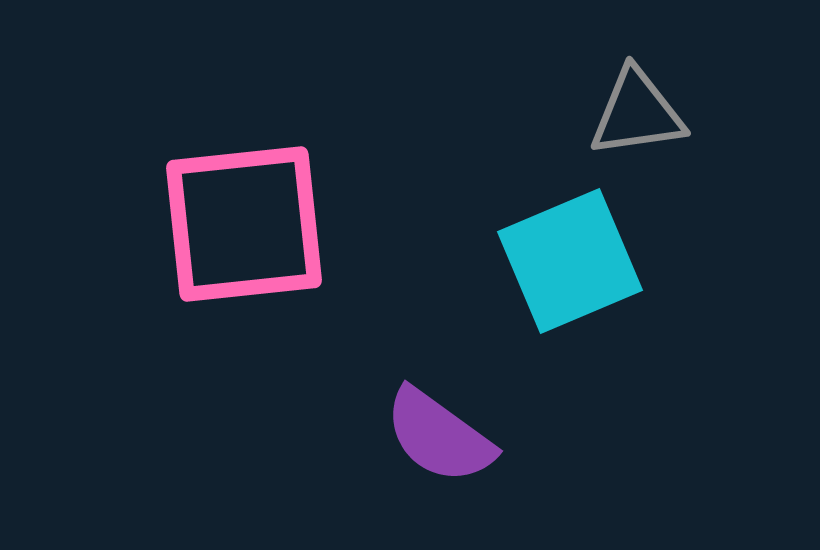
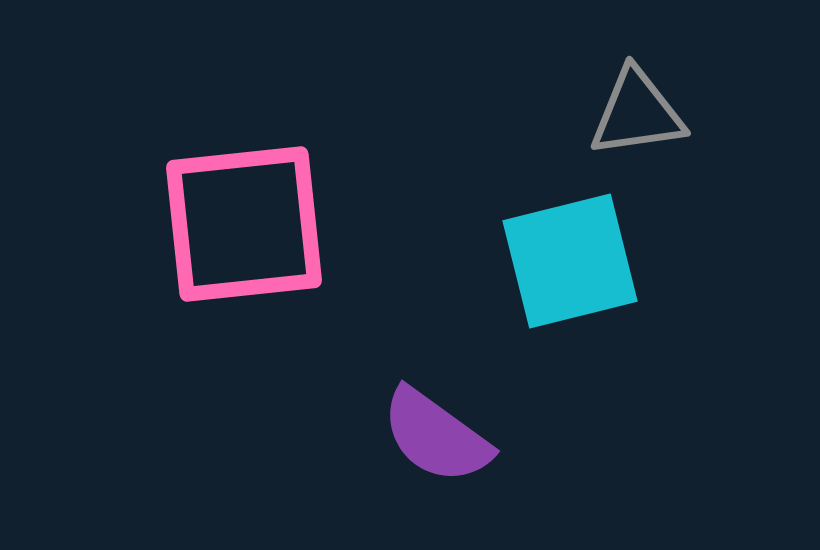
cyan square: rotated 9 degrees clockwise
purple semicircle: moved 3 px left
